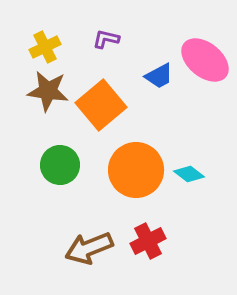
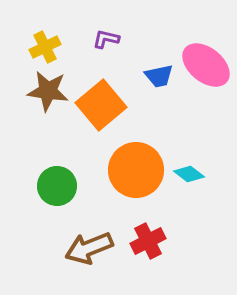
pink ellipse: moved 1 px right, 5 px down
blue trapezoid: rotated 16 degrees clockwise
green circle: moved 3 px left, 21 px down
